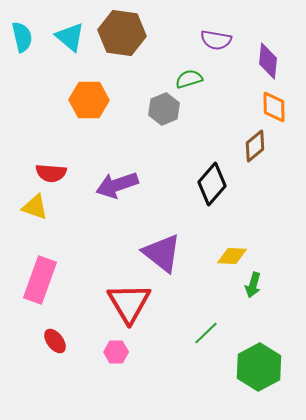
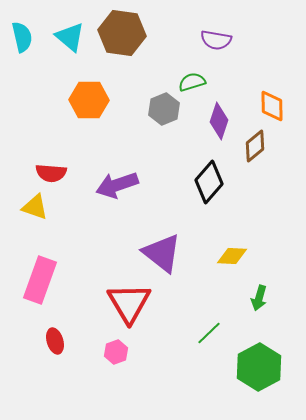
purple diamond: moved 49 px left, 60 px down; rotated 12 degrees clockwise
green semicircle: moved 3 px right, 3 px down
orange diamond: moved 2 px left, 1 px up
black diamond: moved 3 px left, 2 px up
green arrow: moved 6 px right, 13 px down
green line: moved 3 px right
red ellipse: rotated 20 degrees clockwise
pink hexagon: rotated 20 degrees counterclockwise
